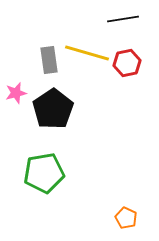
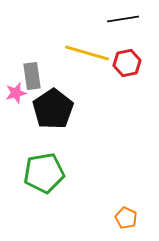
gray rectangle: moved 17 px left, 16 px down
